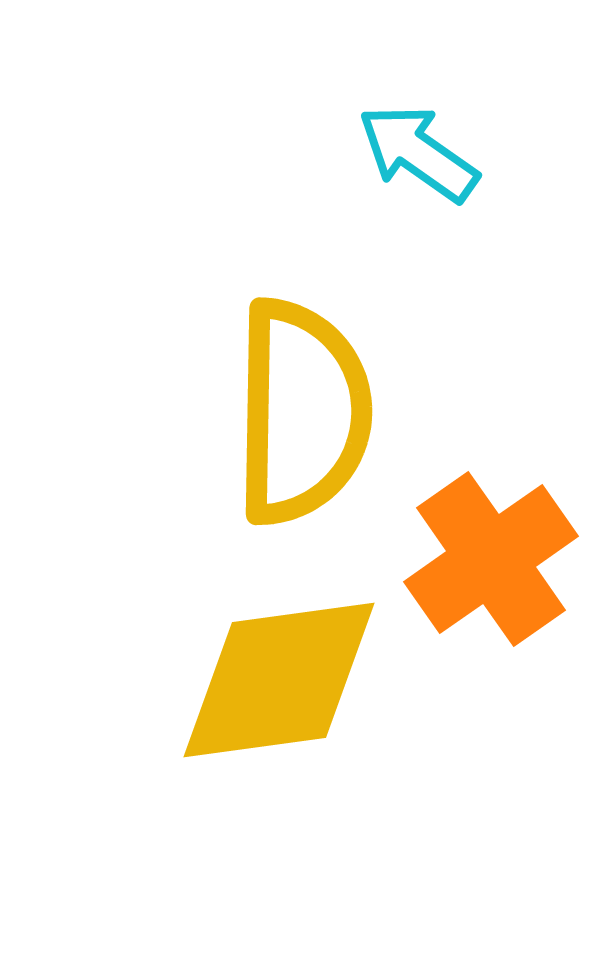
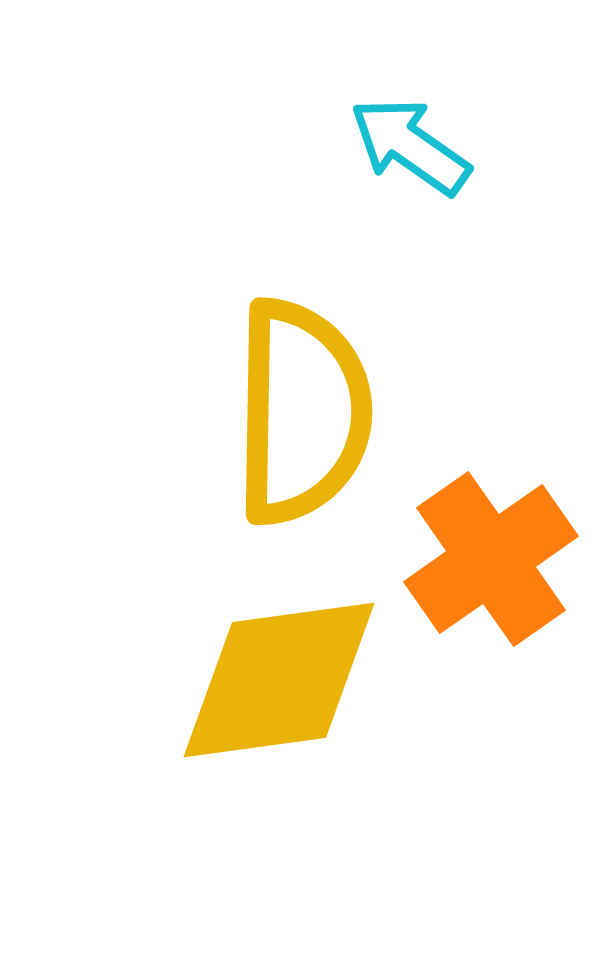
cyan arrow: moved 8 px left, 7 px up
